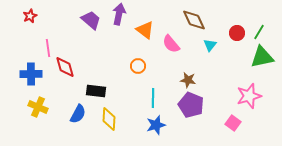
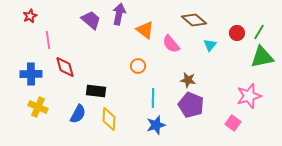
brown diamond: rotated 25 degrees counterclockwise
pink line: moved 8 px up
